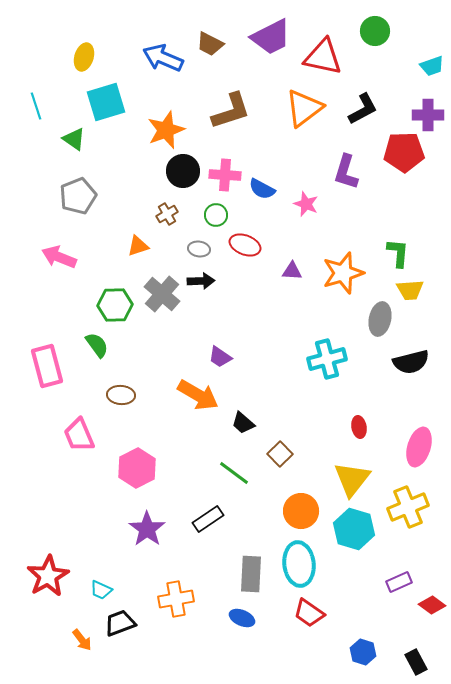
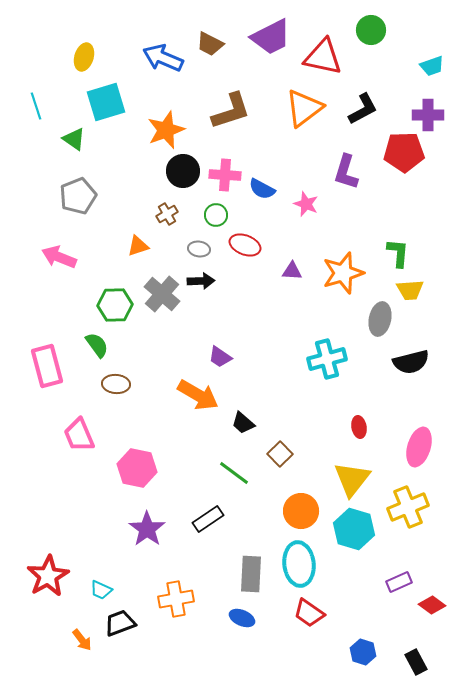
green circle at (375, 31): moved 4 px left, 1 px up
brown ellipse at (121, 395): moved 5 px left, 11 px up
pink hexagon at (137, 468): rotated 21 degrees counterclockwise
